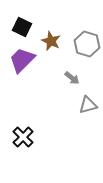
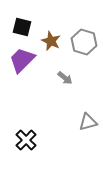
black square: rotated 12 degrees counterclockwise
gray hexagon: moved 3 px left, 2 px up
gray arrow: moved 7 px left
gray triangle: moved 17 px down
black cross: moved 3 px right, 3 px down
